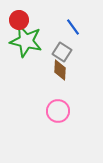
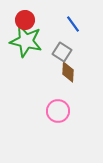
red circle: moved 6 px right
blue line: moved 3 px up
brown diamond: moved 8 px right, 2 px down
